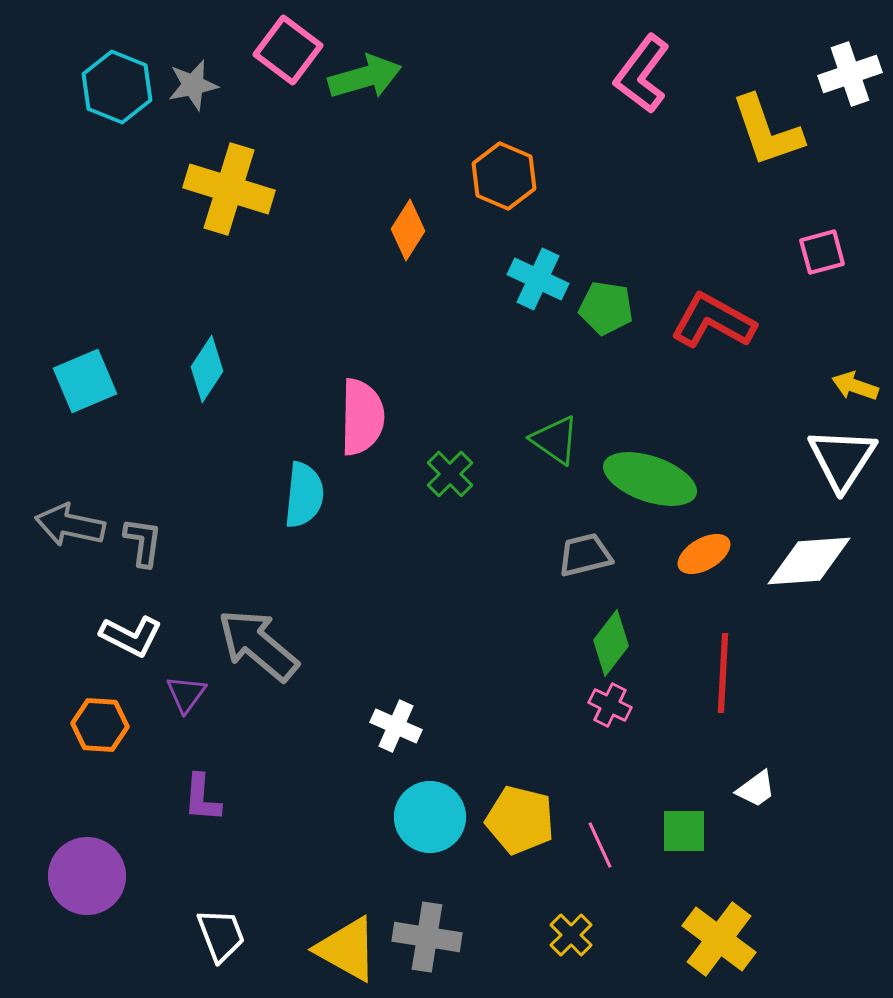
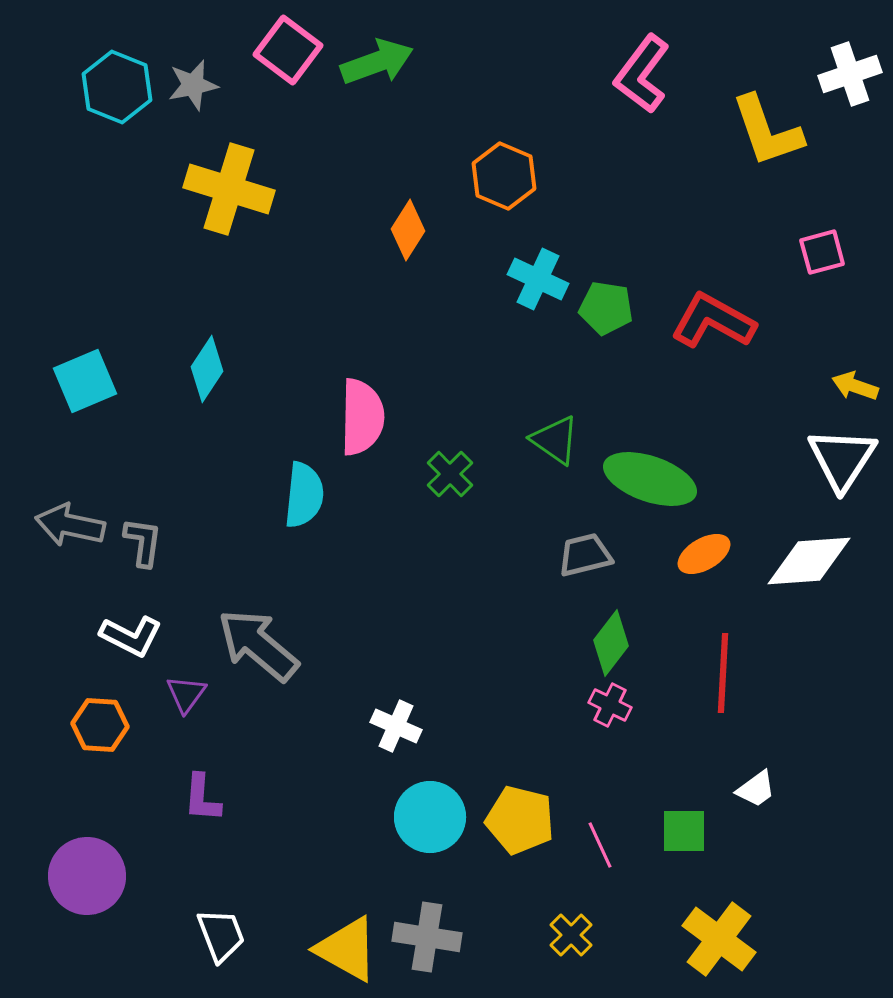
green arrow at (365, 77): moved 12 px right, 15 px up; rotated 4 degrees counterclockwise
